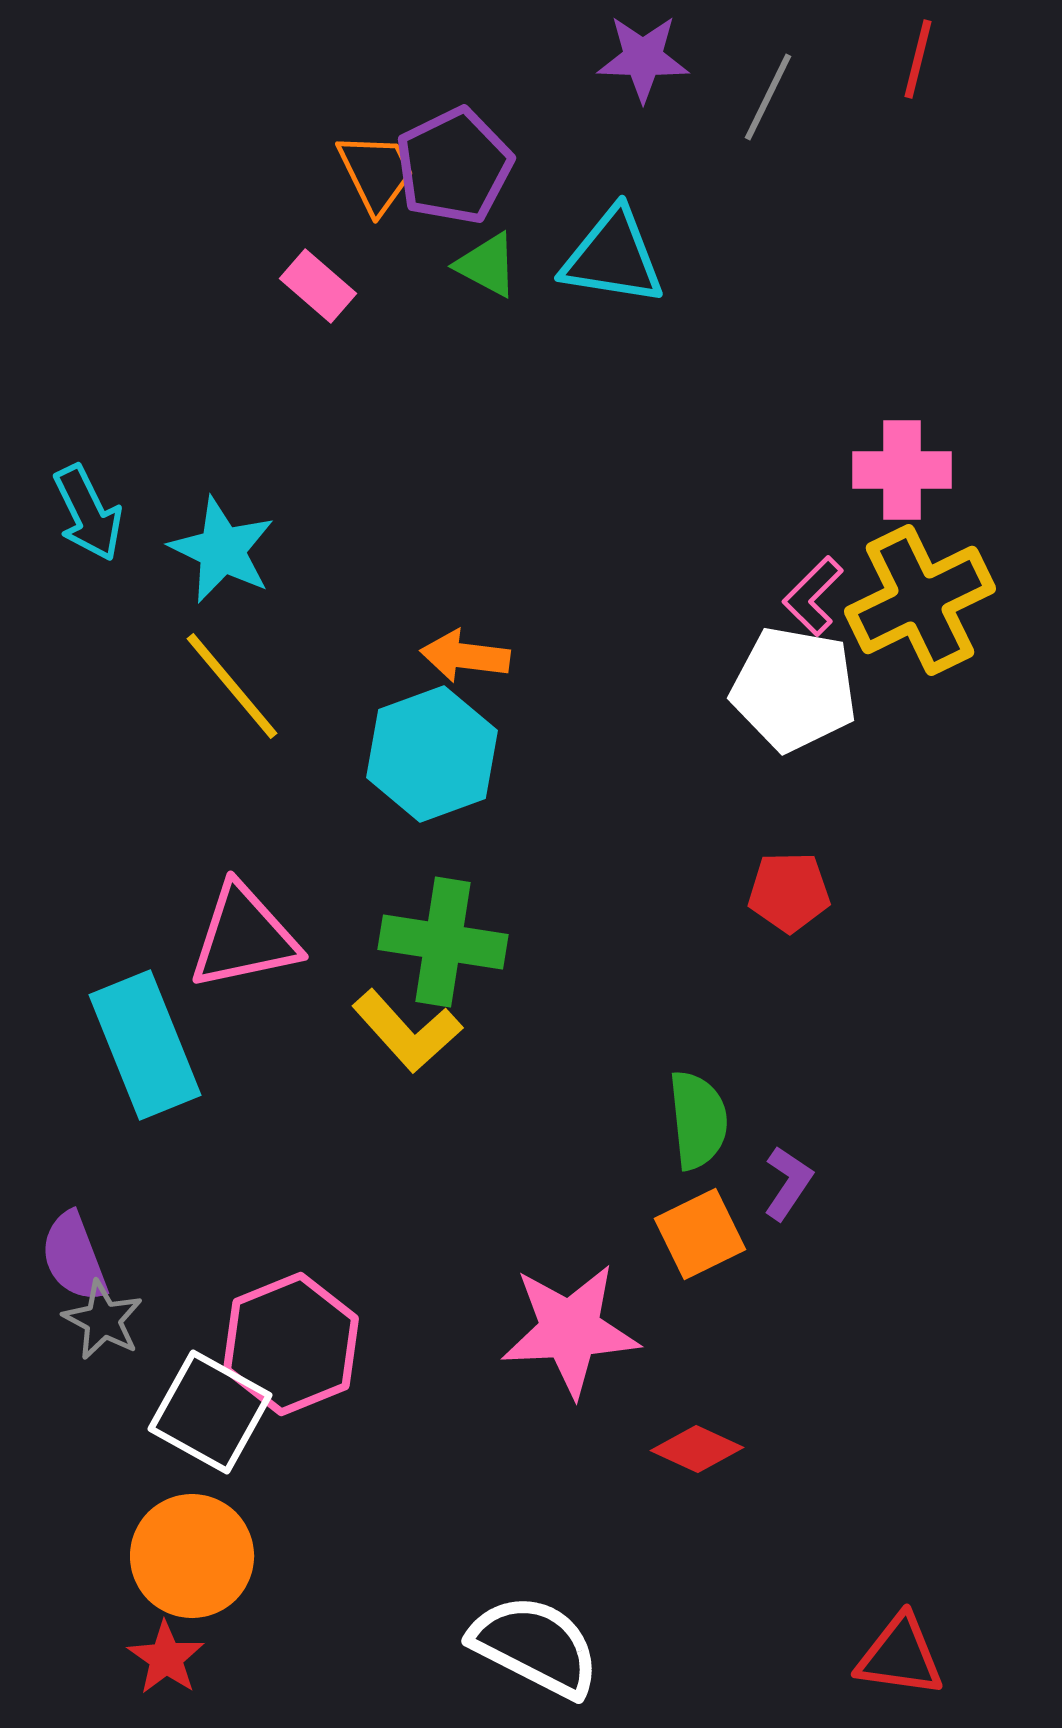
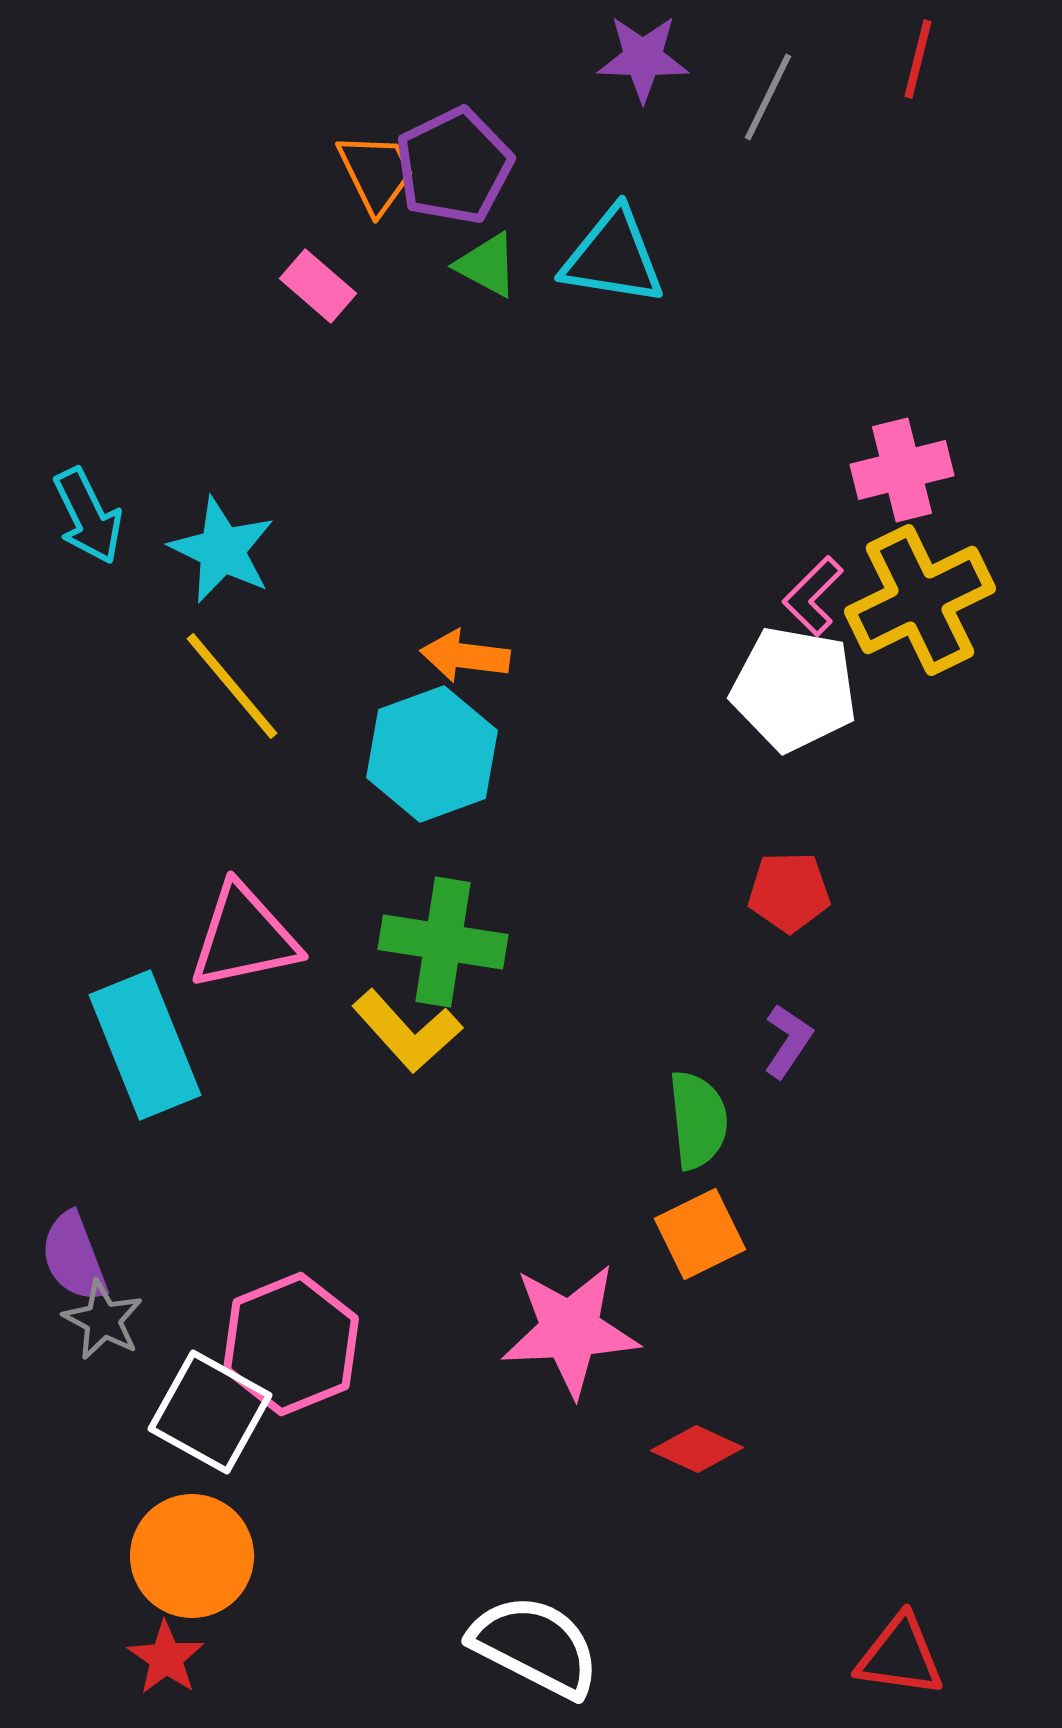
pink cross: rotated 14 degrees counterclockwise
cyan arrow: moved 3 px down
purple L-shape: moved 142 px up
